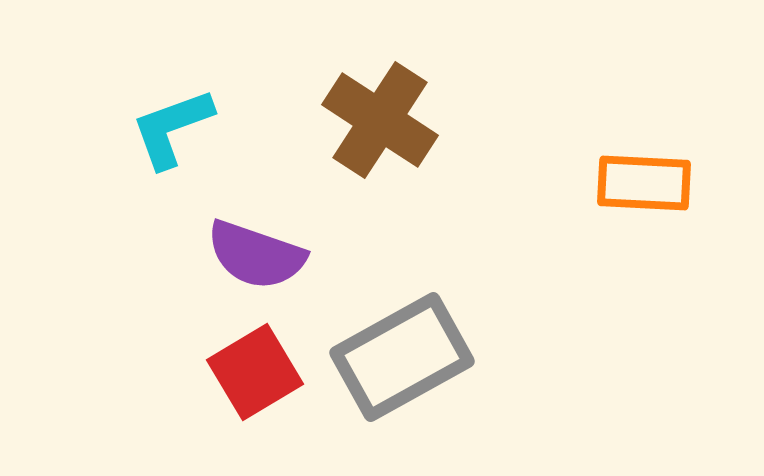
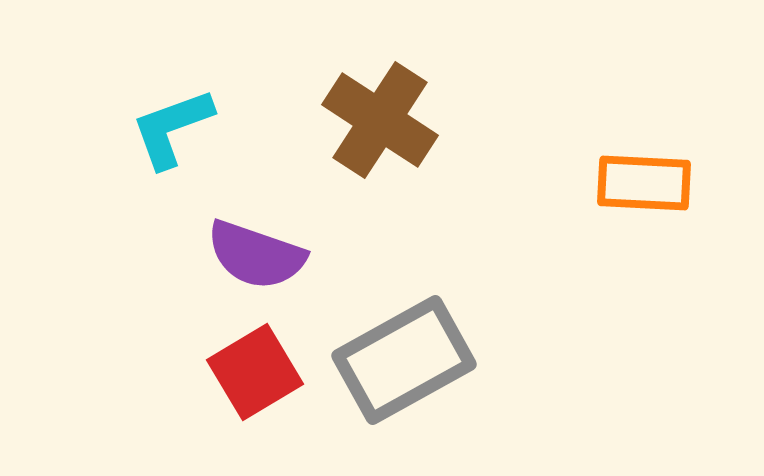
gray rectangle: moved 2 px right, 3 px down
